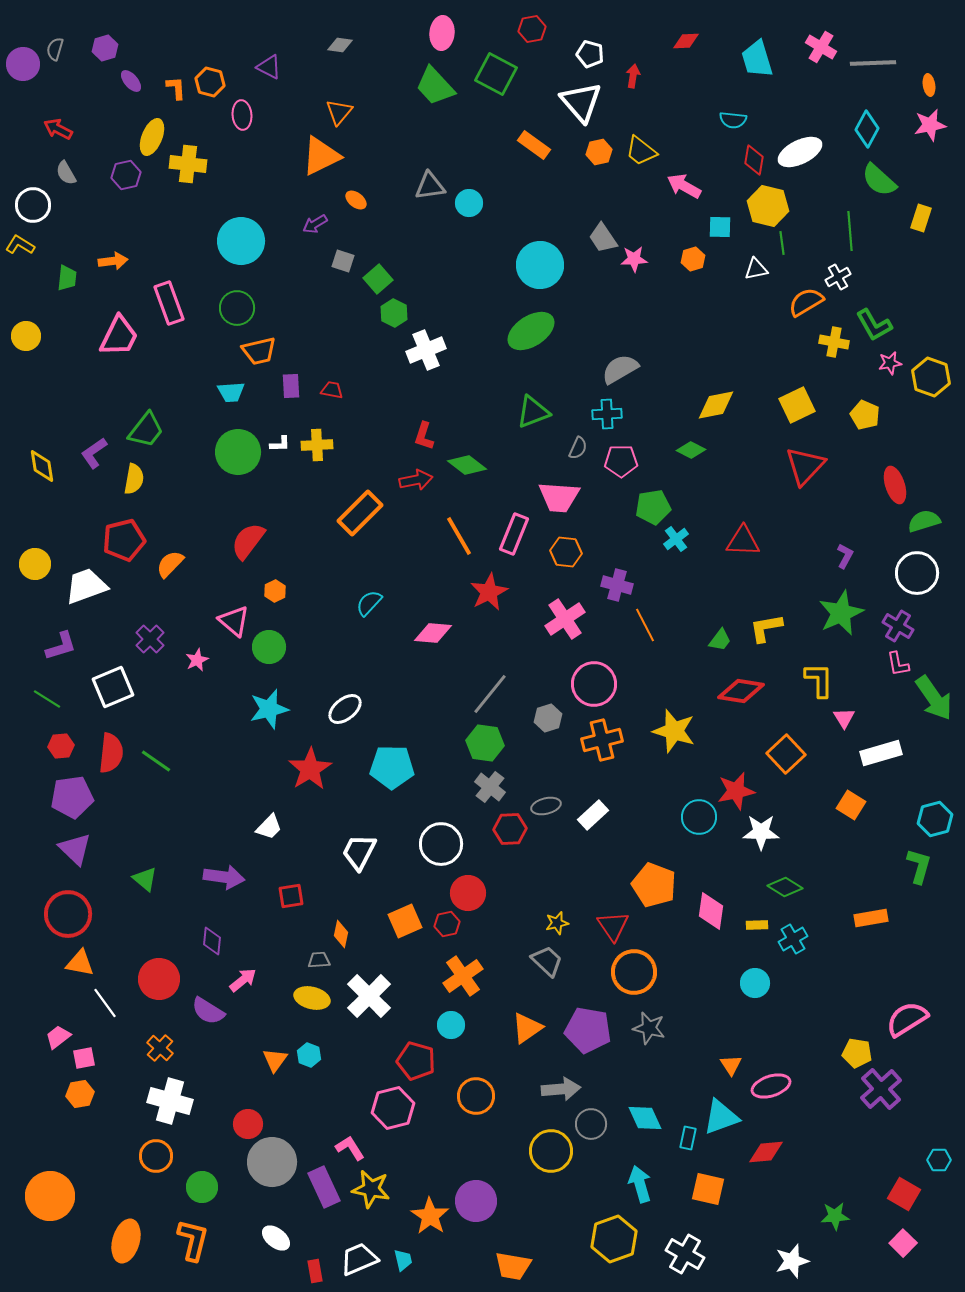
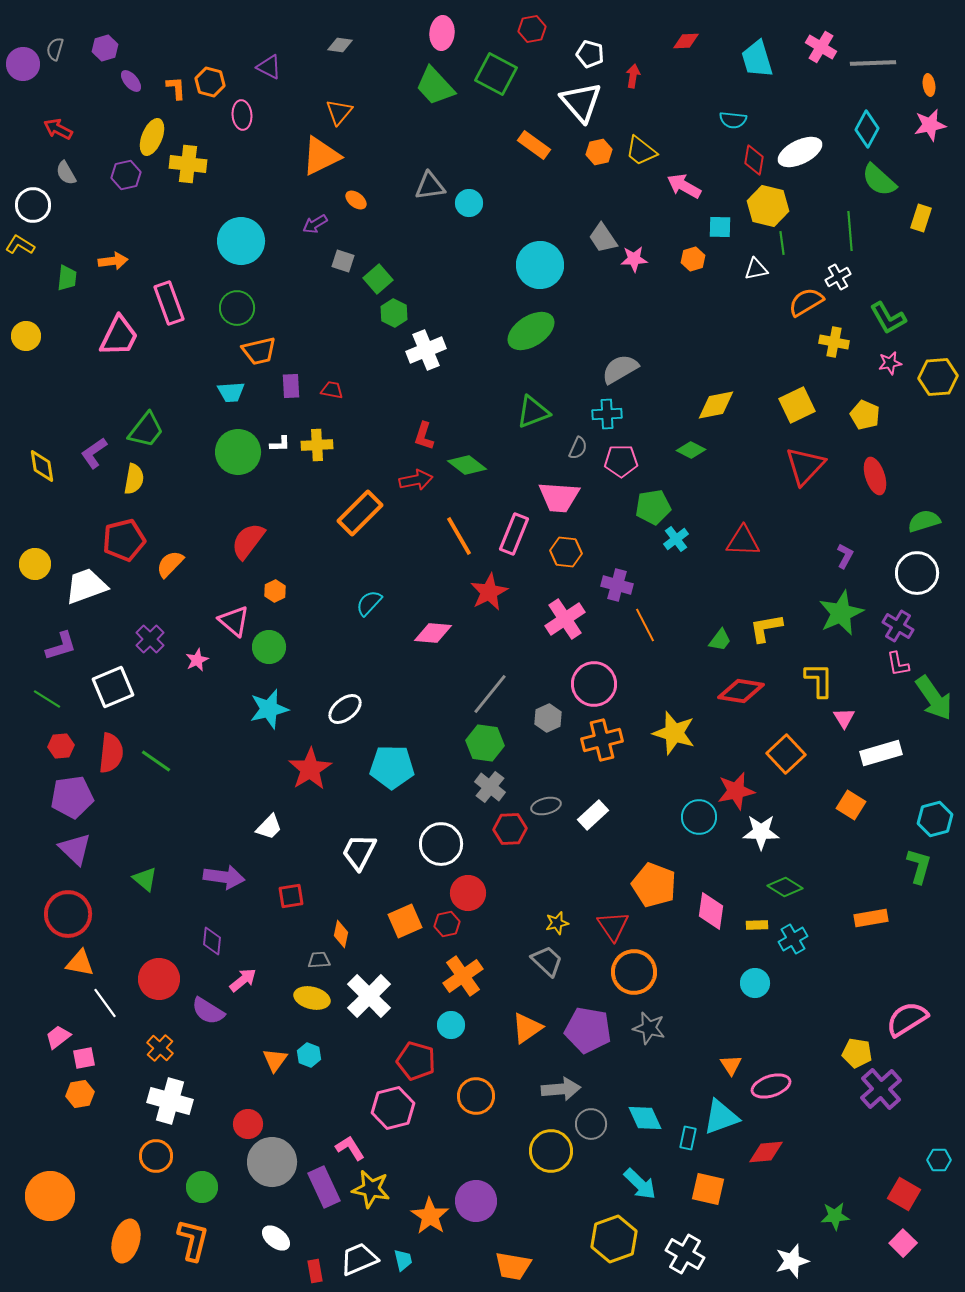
green L-shape at (874, 325): moved 14 px right, 7 px up
yellow hexagon at (931, 377): moved 7 px right; rotated 24 degrees counterclockwise
red ellipse at (895, 485): moved 20 px left, 9 px up
gray hexagon at (548, 718): rotated 8 degrees counterclockwise
yellow star at (674, 731): moved 2 px down
cyan arrow at (640, 1184): rotated 150 degrees clockwise
